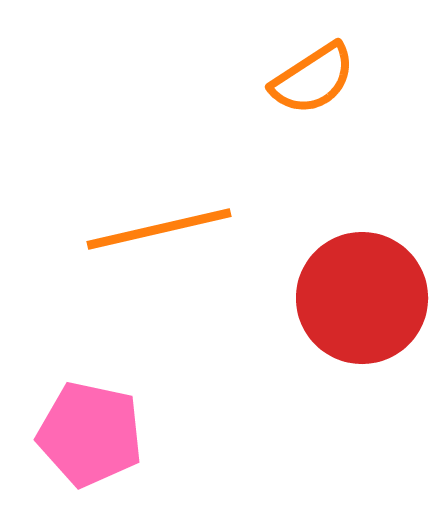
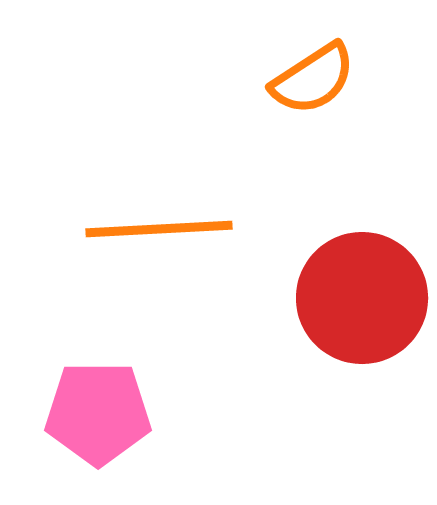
orange line: rotated 10 degrees clockwise
pink pentagon: moved 8 px right, 21 px up; rotated 12 degrees counterclockwise
